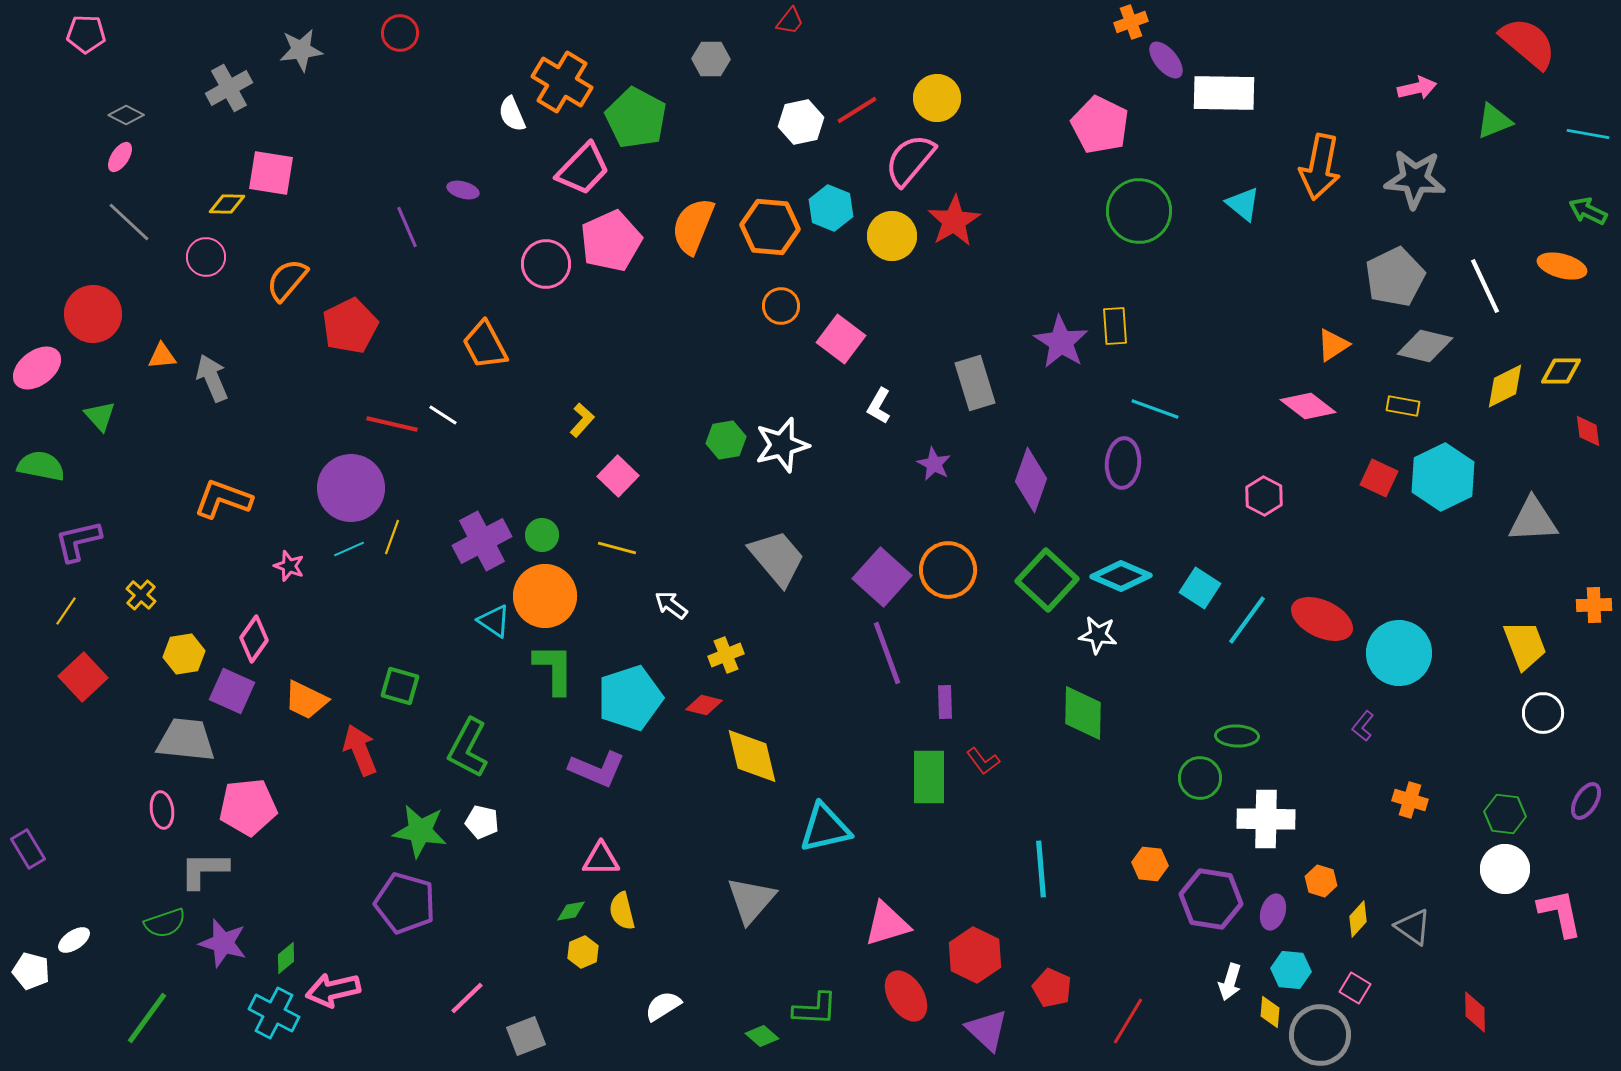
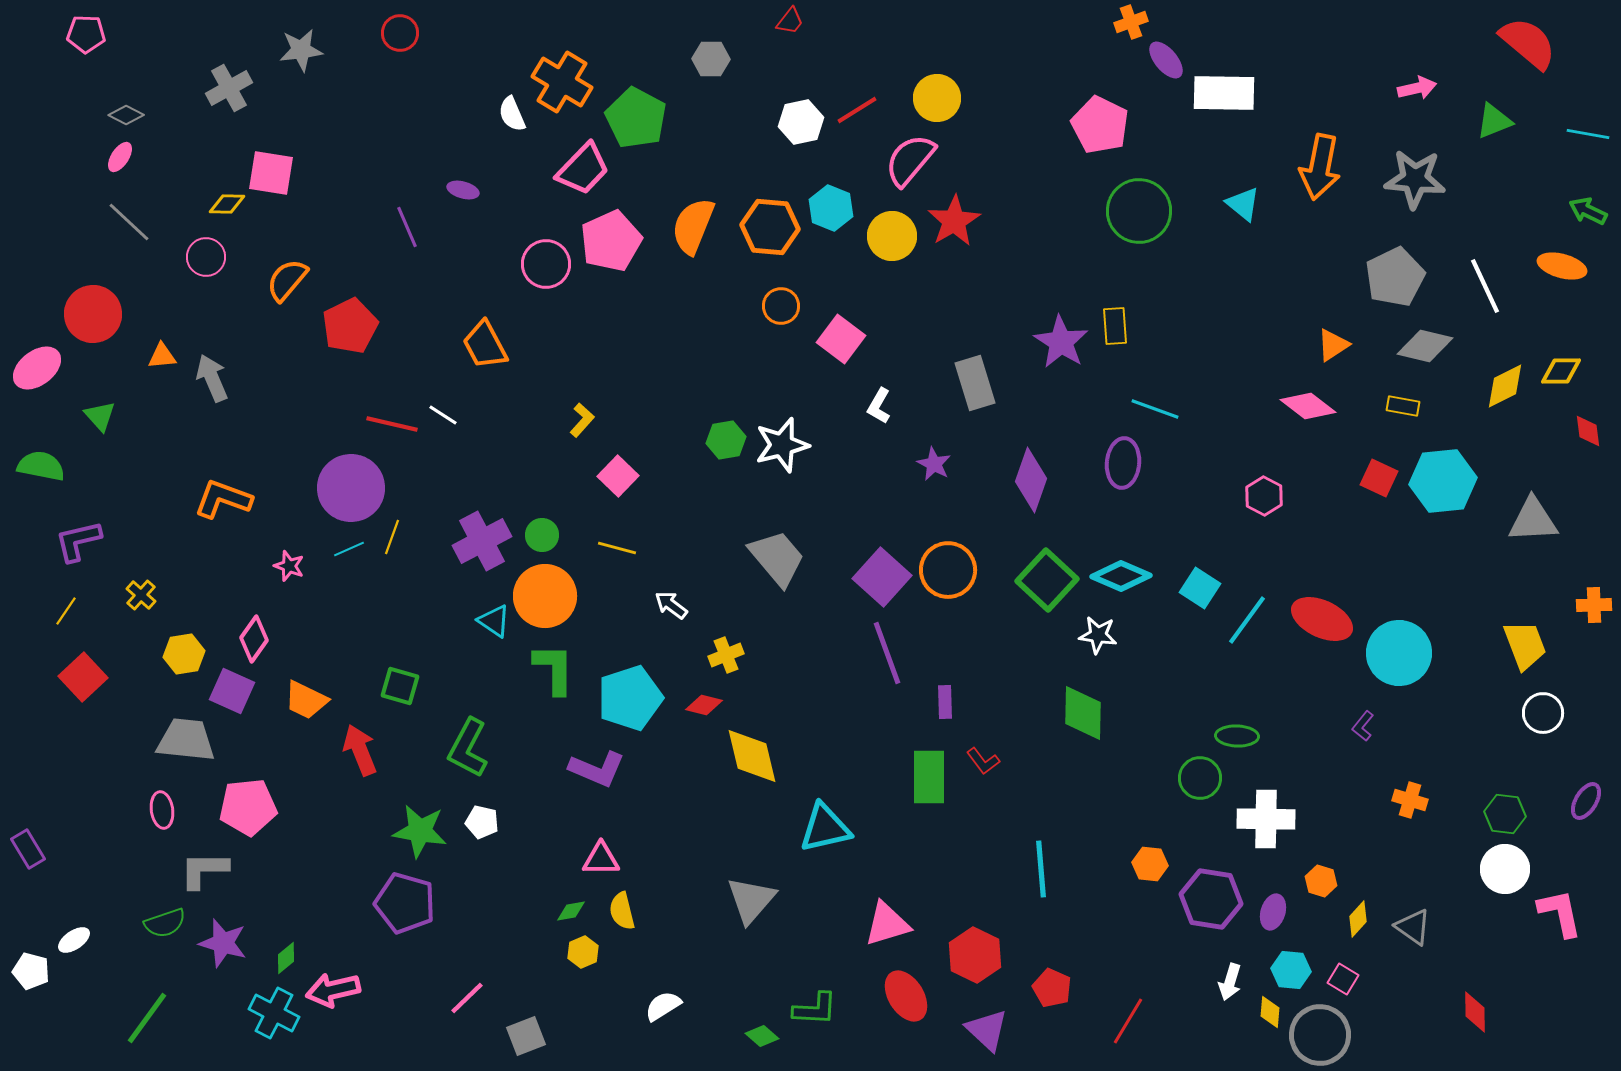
cyan hexagon at (1443, 477): moved 4 px down; rotated 20 degrees clockwise
pink square at (1355, 988): moved 12 px left, 9 px up
